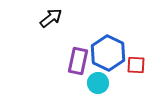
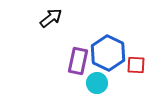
cyan circle: moved 1 px left
